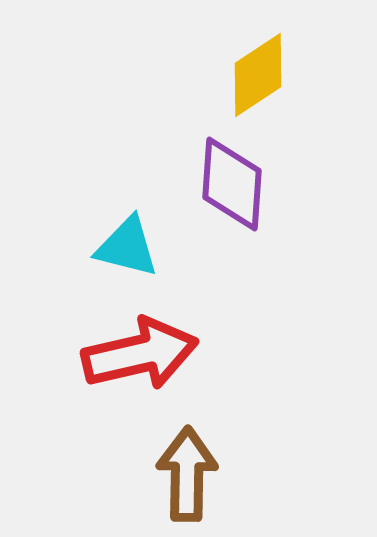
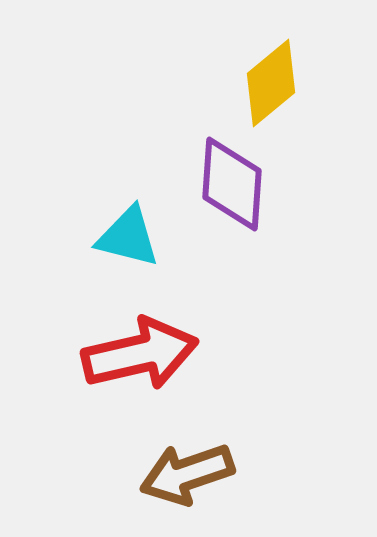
yellow diamond: moved 13 px right, 8 px down; rotated 6 degrees counterclockwise
cyan triangle: moved 1 px right, 10 px up
brown arrow: rotated 110 degrees counterclockwise
